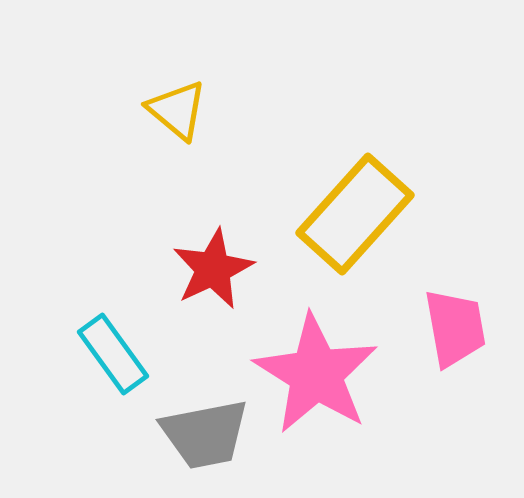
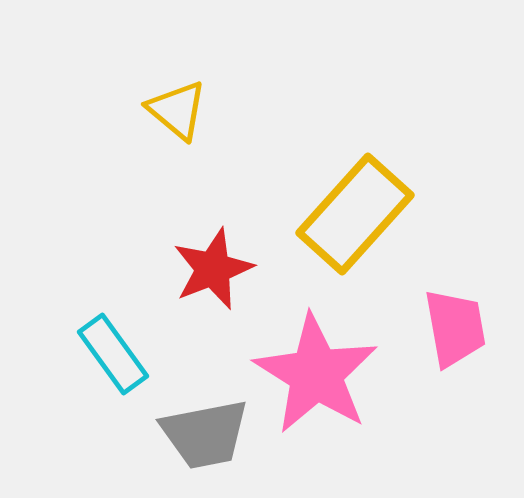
red star: rotated 4 degrees clockwise
